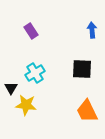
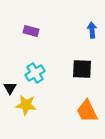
purple rectangle: rotated 42 degrees counterclockwise
black triangle: moved 1 px left
